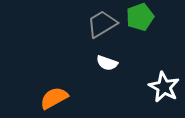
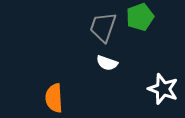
gray trapezoid: moved 1 px right, 3 px down; rotated 40 degrees counterclockwise
white star: moved 1 px left, 2 px down; rotated 8 degrees counterclockwise
orange semicircle: rotated 64 degrees counterclockwise
